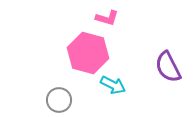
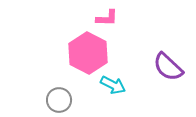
pink L-shape: rotated 15 degrees counterclockwise
pink hexagon: rotated 12 degrees clockwise
purple semicircle: rotated 20 degrees counterclockwise
